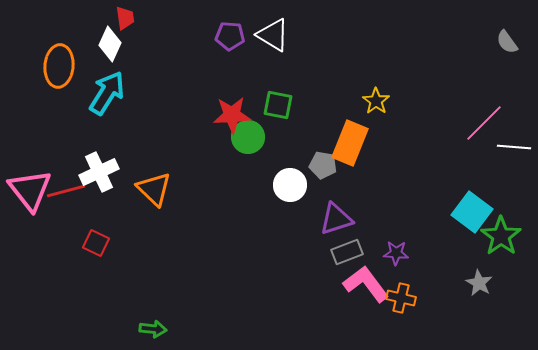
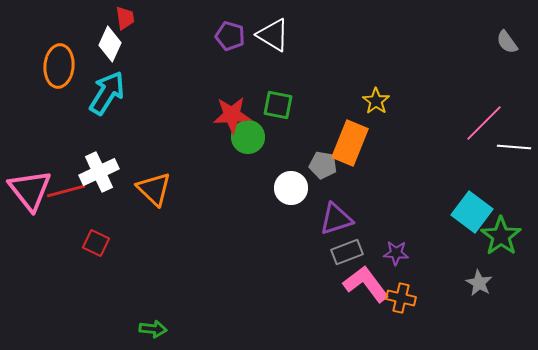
purple pentagon: rotated 12 degrees clockwise
white circle: moved 1 px right, 3 px down
